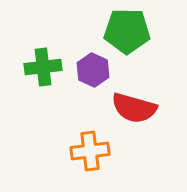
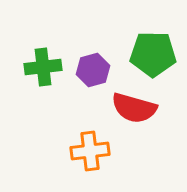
green pentagon: moved 26 px right, 23 px down
purple hexagon: rotated 20 degrees clockwise
